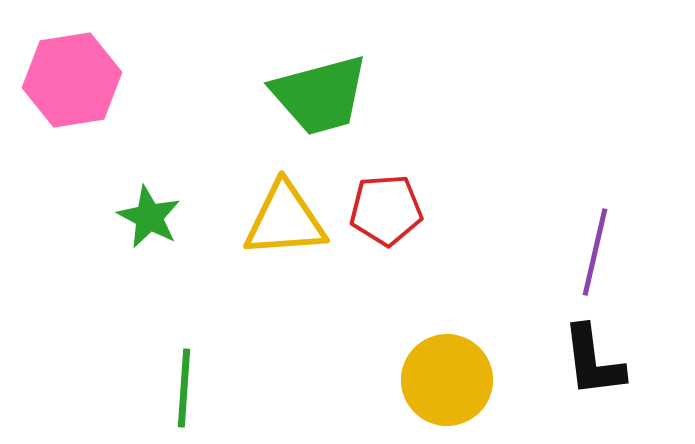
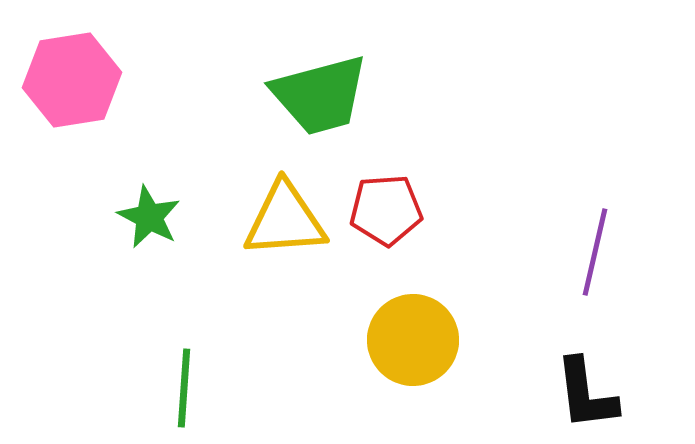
black L-shape: moved 7 px left, 33 px down
yellow circle: moved 34 px left, 40 px up
